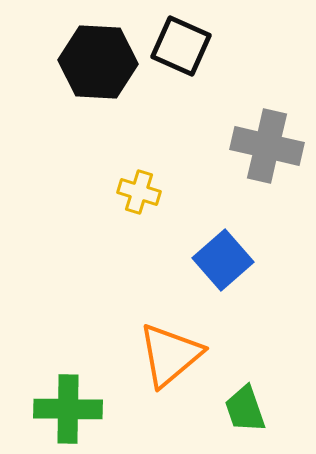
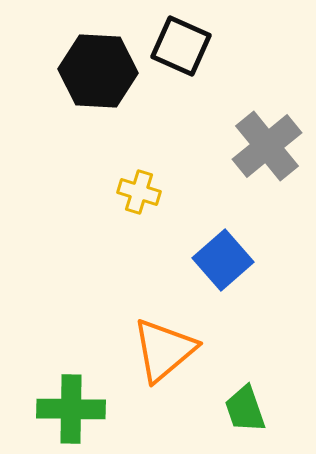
black hexagon: moved 9 px down
gray cross: rotated 38 degrees clockwise
orange triangle: moved 6 px left, 5 px up
green cross: moved 3 px right
